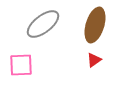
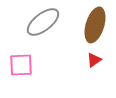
gray ellipse: moved 2 px up
